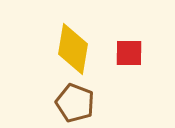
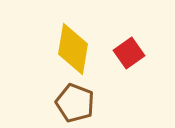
red square: rotated 36 degrees counterclockwise
